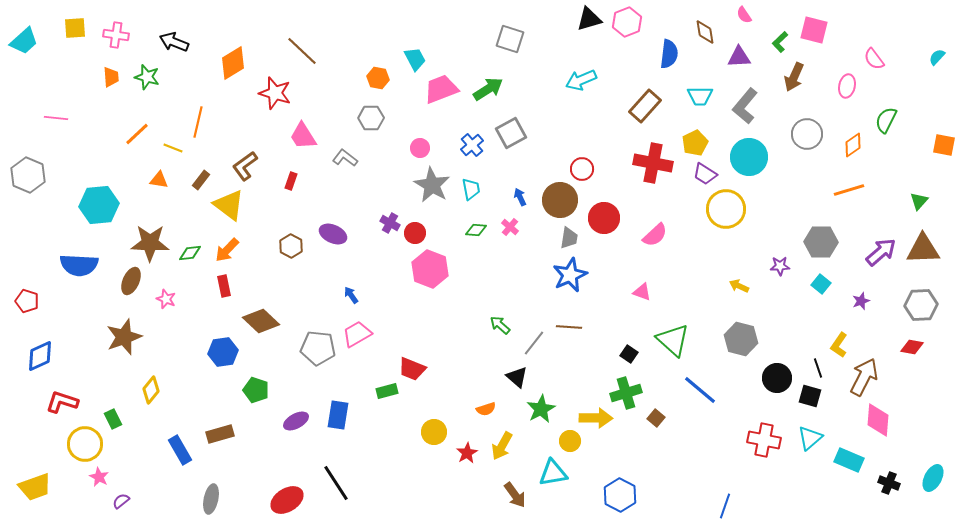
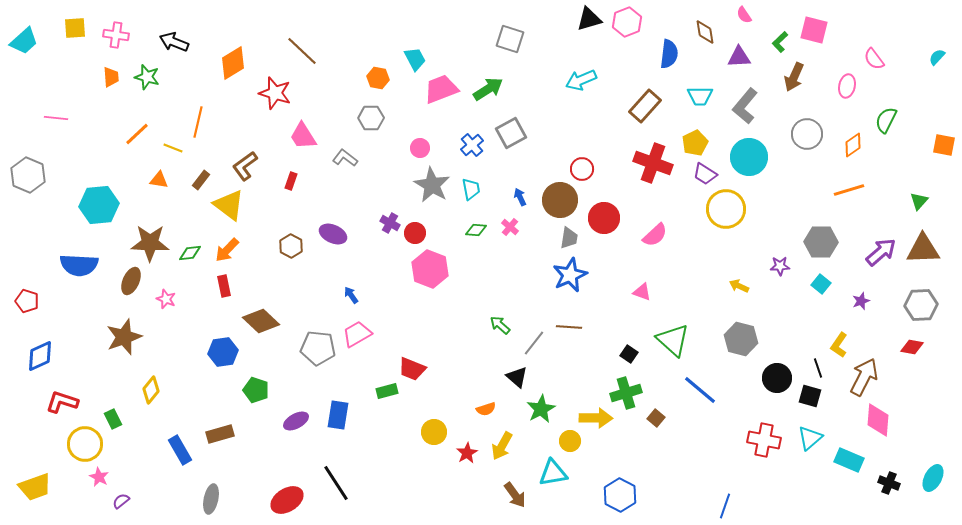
red cross at (653, 163): rotated 9 degrees clockwise
